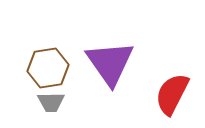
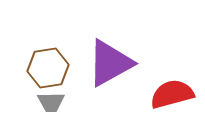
purple triangle: rotated 36 degrees clockwise
red semicircle: rotated 48 degrees clockwise
